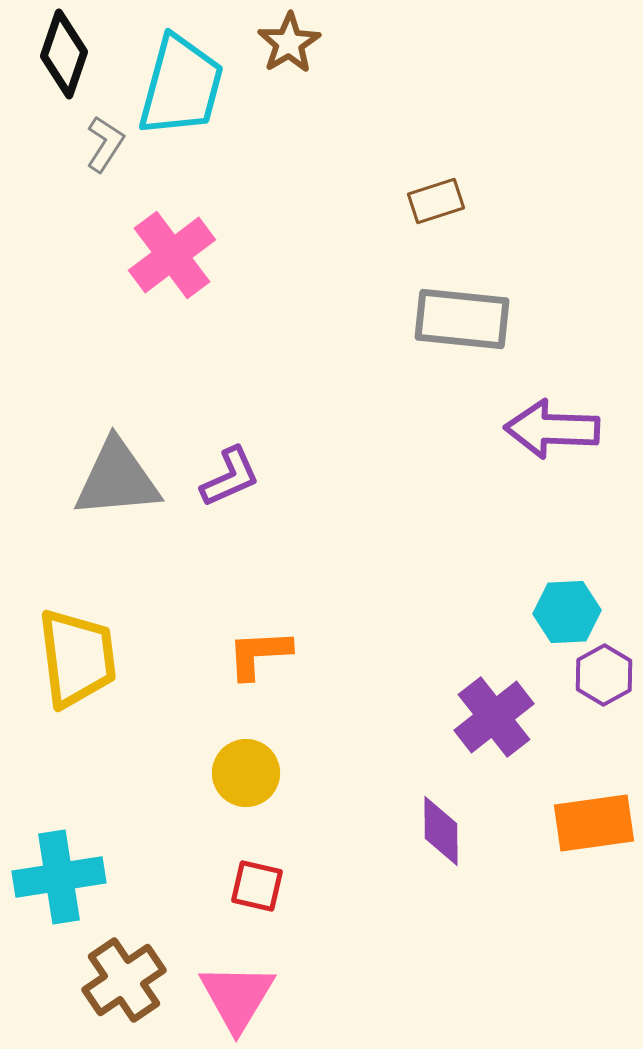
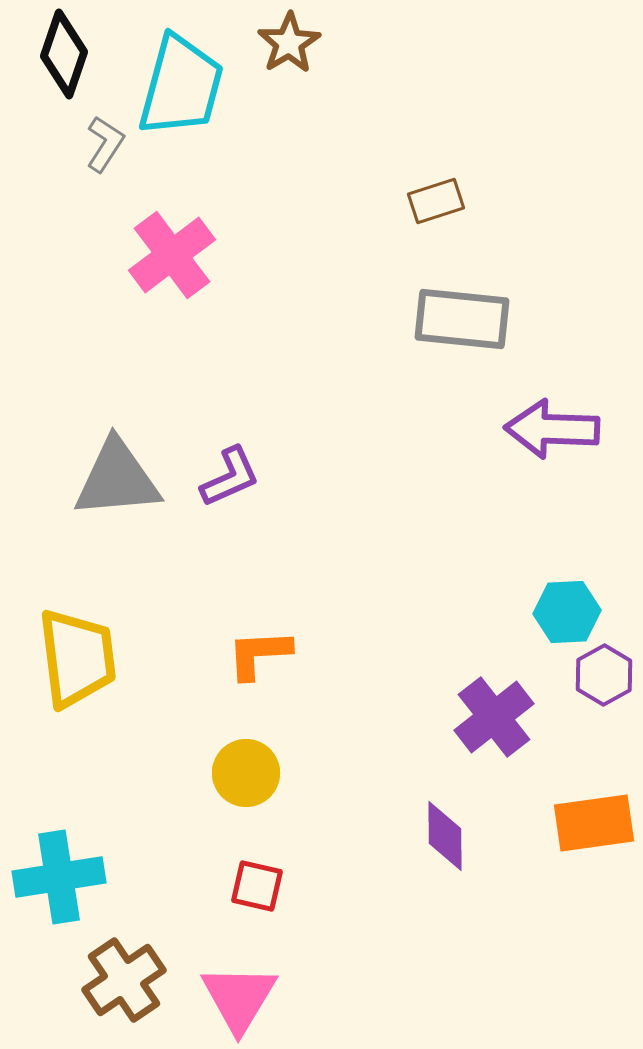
purple diamond: moved 4 px right, 5 px down
pink triangle: moved 2 px right, 1 px down
